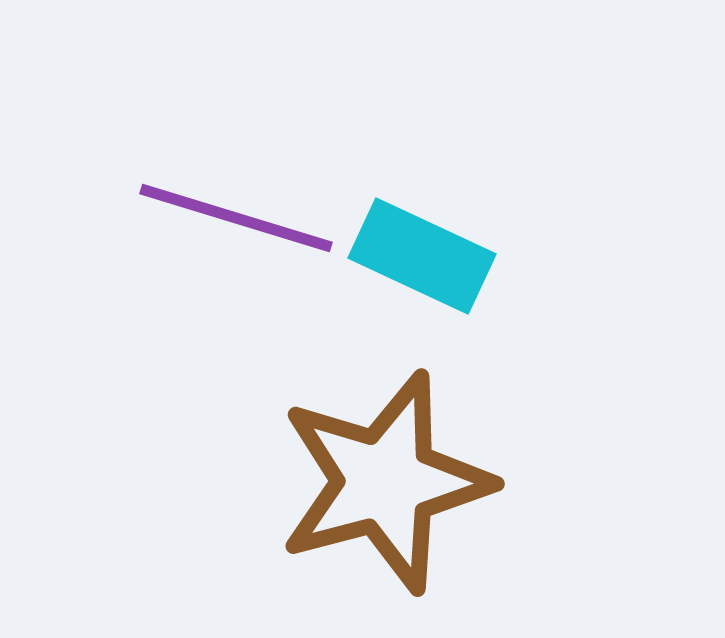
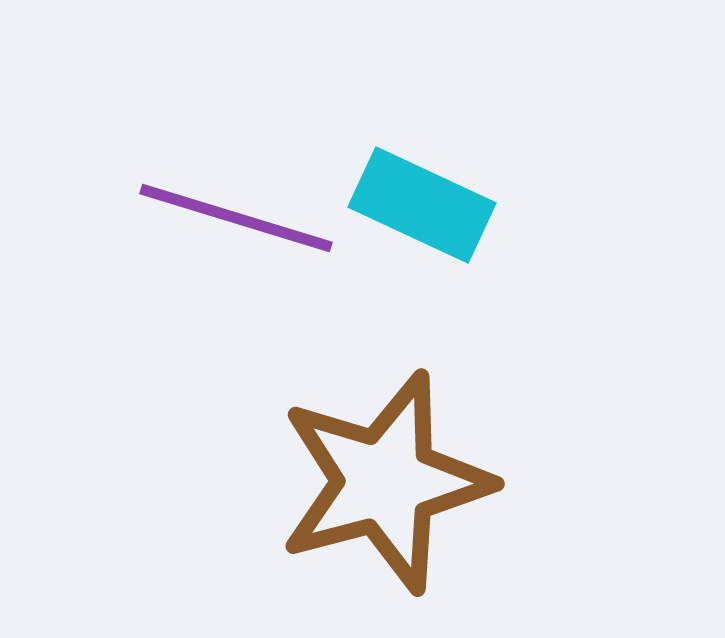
cyan rectangle: moved 51 px up
